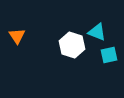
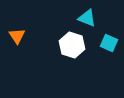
cyan triangle: moved 10 px left, 14 px up
cyan square: moved 12 px up; rotated 36 degrees clockwise
